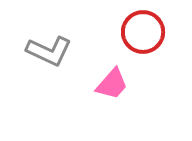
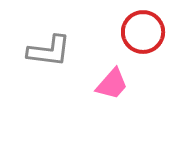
gray L-shape: rotated 18 degrees counterclockwise
